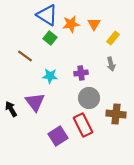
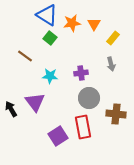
orange star: moved 1 px right, 1 px up
red rectangle: moved 2 px down; rotated 15 degrees clockwise
